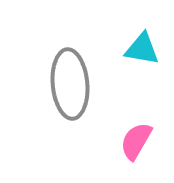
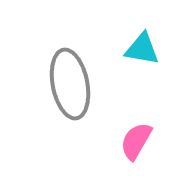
gray ellipse: rotated 6 degrees counterclockwise
